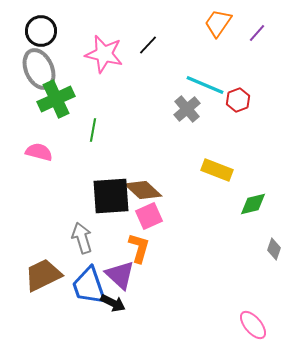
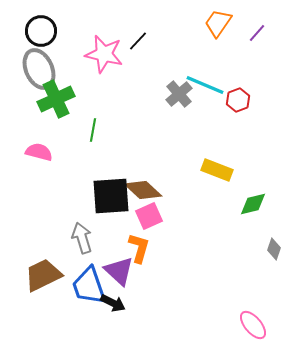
black line: moved 10 px left, 4 px up
gray cross: moved 8 px left, 15 px up
purple triangle: moved 1 px left, 4 px up
